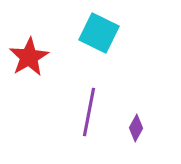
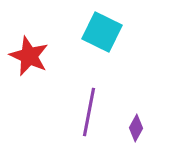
cyan square: moved 3 px right, 1 px up
red star: moved 1 px up; rotated 18 degrees counterclockwise
